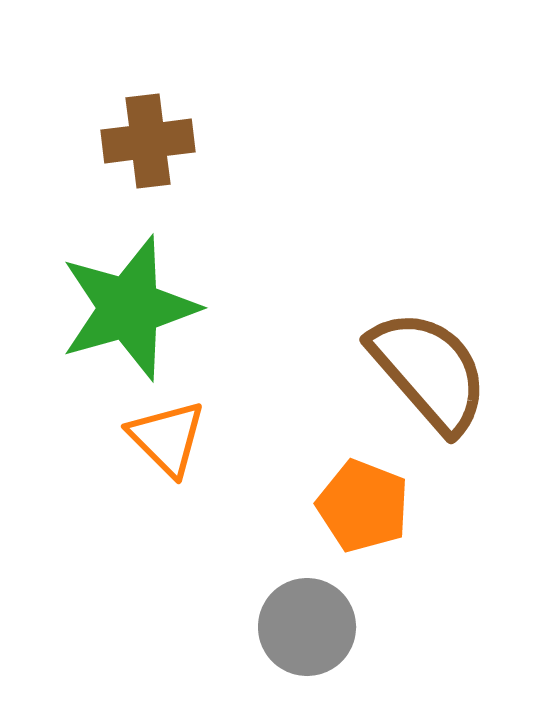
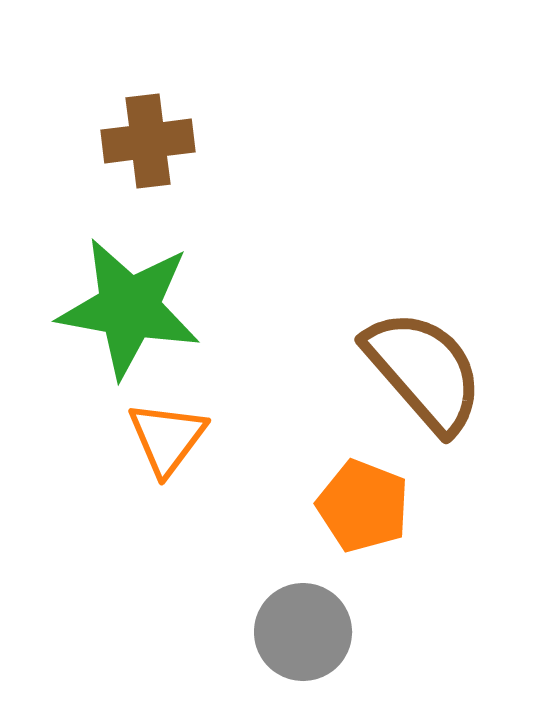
green star: rotated 26 degrees clockwise
brown semicircle: moved 5 px left
orange triangle: rotated 22 degrees clockwise
gray circle: moved 4 px left, 5 px down
